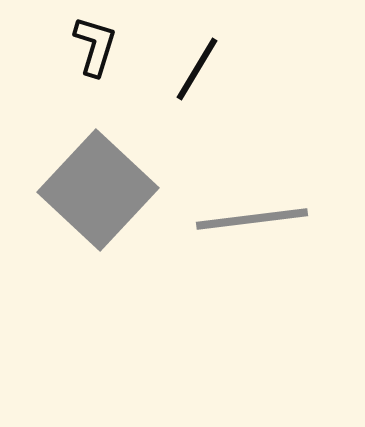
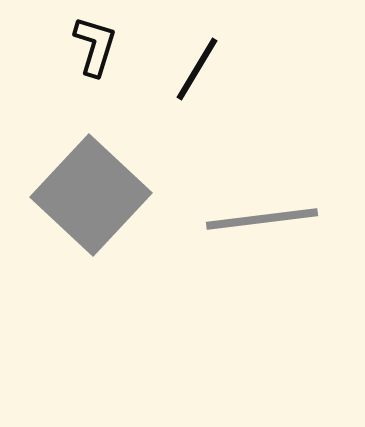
gray square: moved 7 px left, 5 px down
gray line: moved 10 px right
